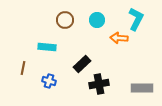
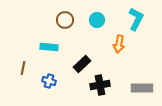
orange arrow: moved 6 px down; rotated 84 degrees counterclockwise
cyan rectangle: moved 2 px right
black cross: moved 1 px right, 1 px down
